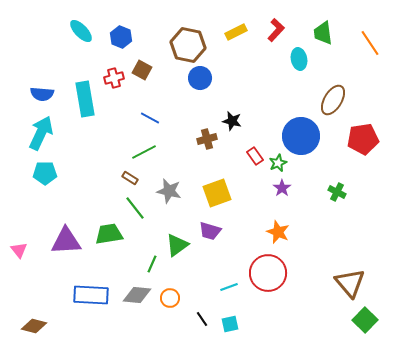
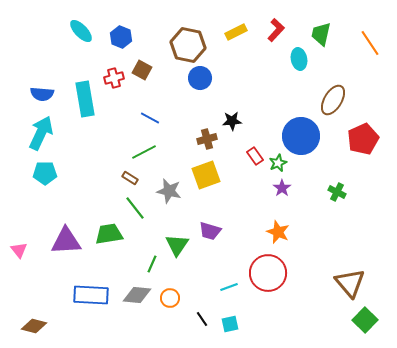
green trapezoid at (323, 33): moved 2 px left, 1 px down; rotated 20 degrees clockwise
black star at (232, 121): rotated 18 degrees counterclockwise
red pentagon at (363, 139): rotated 16 degrees counterclockwise
yellow square at (217, 193): moved 11 px left, 18 px up
green triangle at (177, 245): rotated 20 degrees counterclockwise
